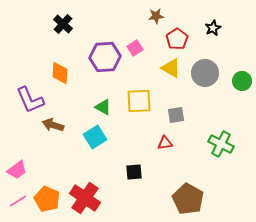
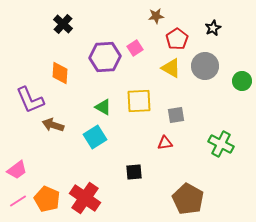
gray circle: moved 7 px up
